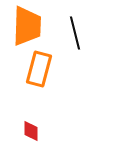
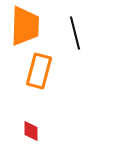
orange trapezoid: moved 2 px left
orange rectangle: moved 2 px down
